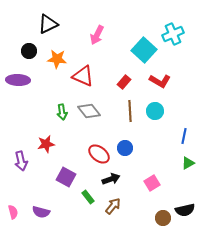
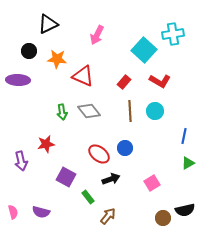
cyan cross: rotated 15 degrees clockwise
brown arrow: moved 5 px left, 10 px down
